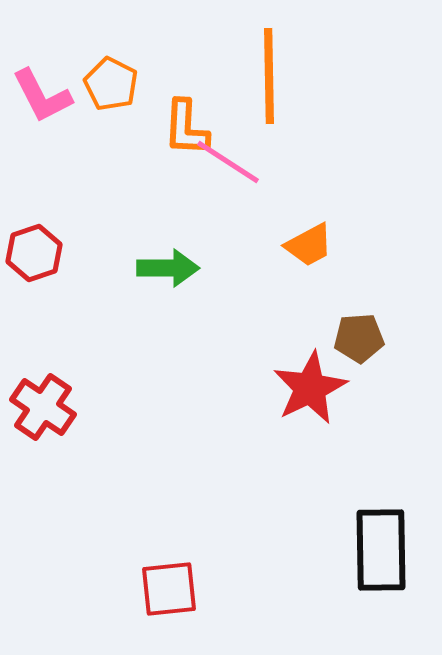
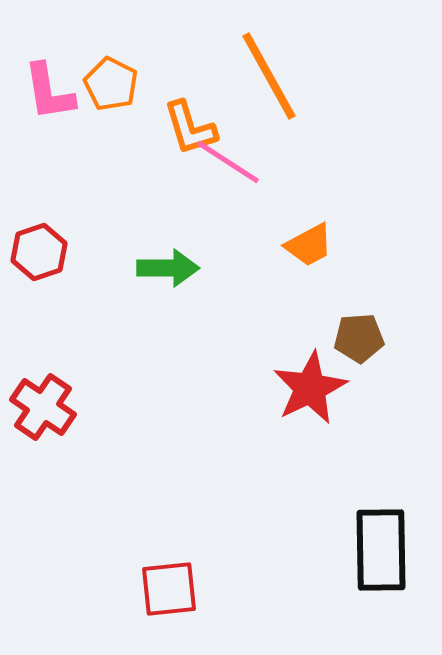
orange line: rotated 28 degrees counterclockwise
pink L-shape: moved 7 px right, 4 px up; rotated 18 degrees clockwise
orange L-shape: moved 4 px right; rotated 20 degrees counterclockwise
red hexagon: moved 5 px right, 1 px up
